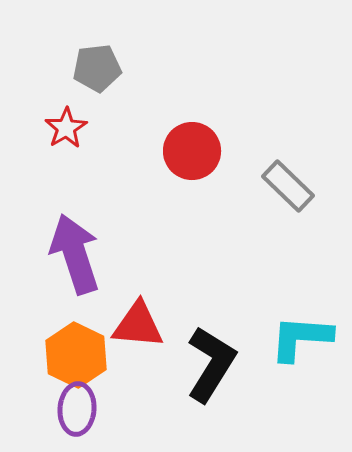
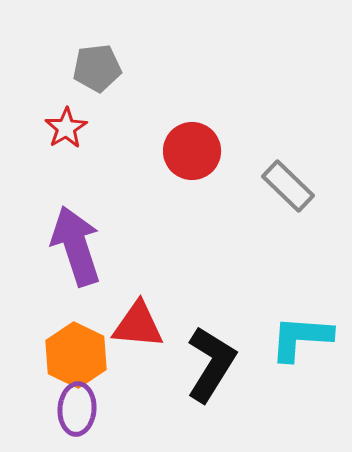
purple arrow: moved 1 px right, 8 px up
